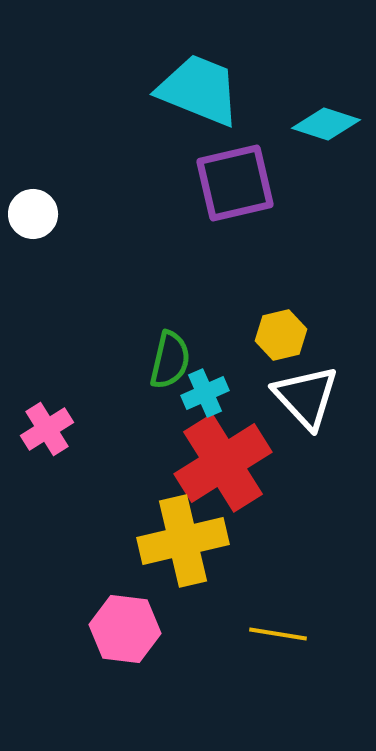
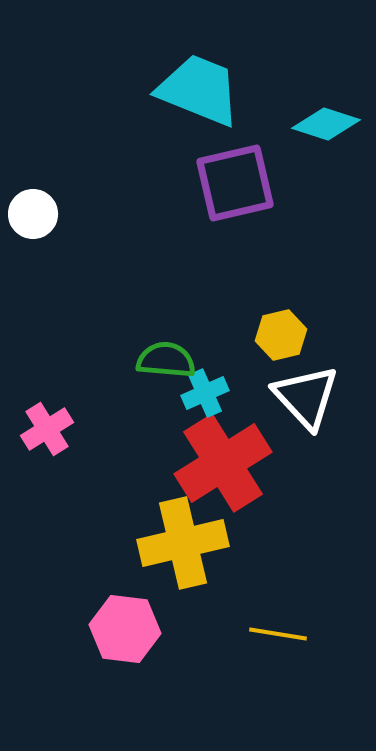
green semicircle: moved 4 px left; rotated 98 degrees counterclockwise
yellow cross: moved 2 px down
